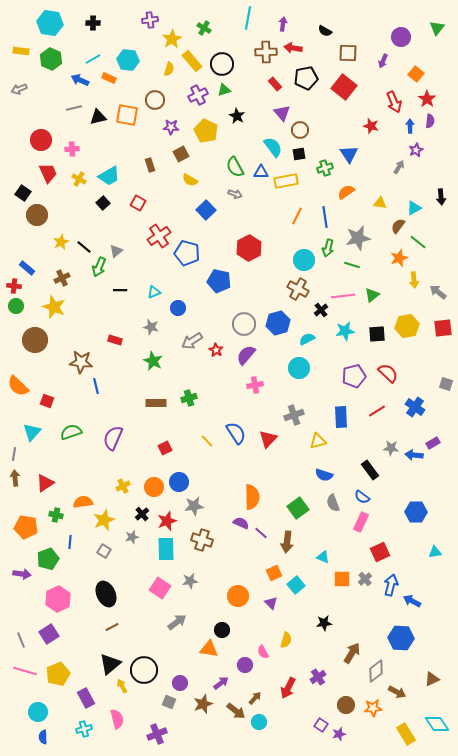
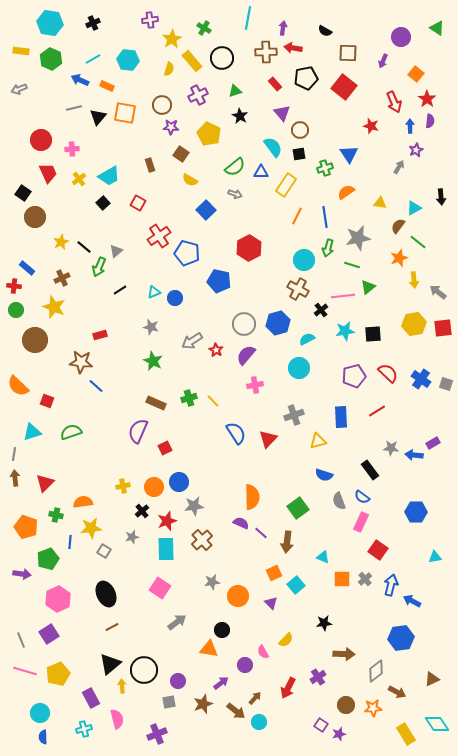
black cross at (93, 23): rotated 24 degrees counterclockwise
purple arrow at (283, 24): moved 4 px down
green triangle at (437, 28): rotated 35 degrees counterclockwise
black circle at (222, 64): moved 6 px up
orange rectangle at (109, 78): moved 2 px left, 8 px down
green triangle at (224, 90): moved 11 px right, 1 px down
brown circle at (155, 100): moved 7 px right, 5 px down
orange square at (127, 115): moved 2 px left, 2 px up
black star at (237, 116): moved 3 px right
black triangle at (98, 117): rotated 36 degrees counterclockwise
yellow pentagon at (206, 131): moved 3 px right, 3 px down
brown square at (181, 154): rotated 28 degrees counterclockwise
green semicircle at (235, 167): rotated 100 degrees counterclockwise
yellow cross at (79, 179): rotated 24 degrees clockwise
yellow rectangle at (286, 181): moved 4 px down; rotated 45 degrees counterclockwise
brown circle at (37, 215): moved 2 px left, 2 px down
black line at (120, 290): rotated 32 degrees counterclockwise
green triangle at (372, 295): moved 4 px left, 8 px up
green circle at (16, 306): moved 4 px down
blue circle at (178, 308): moved 3 px left, 10 px up
yellow hexagon at (407, 326): moved 7 px right, 2 px up
black square at (377, 334): moved 4 px left
red rectangle at (115, 340): moved 15 px left, 5 px up; rotated 32 degrees counterclockwise
blue line at (96, 386): rotated 35 degrees counterclockwise
brown rectangle at (156, 403): rotated 24 degrees clockwise
blue cross at (415, 407): moved 6 px right, 28 px up
cyan triangle at (32, 432): rotated 30 degrees clockwise
purple semicircle at (113, 438): moved 25 px right, 7 px up
yellow line at (207, 441): moved 6 px right, 40 px up
red triangle at (45, 483): rotated 12 degrees counterclockwise
yellow cross at (123, 486): rotated 16 degrees clockwise
gray semicircle at (333, 503): moved 6 px right, 2 px up
black cross at (142, 514): moved 3 px up
yellow star at (104, 520): moved 13 px left, 8 px down; rotated 15 degrees clockwise
orange pentagon at (26, 527): rotated 10 degrees clockwise
brown cross at (202, 540): rotated 30 degrees clockwise
red square at (380, 552): moved 2 px left, 2 px up; rotated 30 degrees counterclockwise
cyan triangle at (435, 552): moved 5 px down
gray star at (190, 581): moved 22 px right, 1 px down
blue hexagon at (401, 638): rotated 10 degrees counterclockwise
yellow semicircle at (286, 640): rotated 28 degrees clockwise
brown arrow at (352, 653): moved 8 px left, 1 px down; rotated 60 degrees clockwise
purple circle at (180, 683): moved 2 px left, 2 px up
yellow arrow at (122, 686): rotated 24 degrees clockwise
purple rectangle at (86, 698): moved 5 px right
gray square at (169, 702): rotated 32 degrees counterclockwise
cyan circle at (38, 712): moved 2 px right, 1 px down
